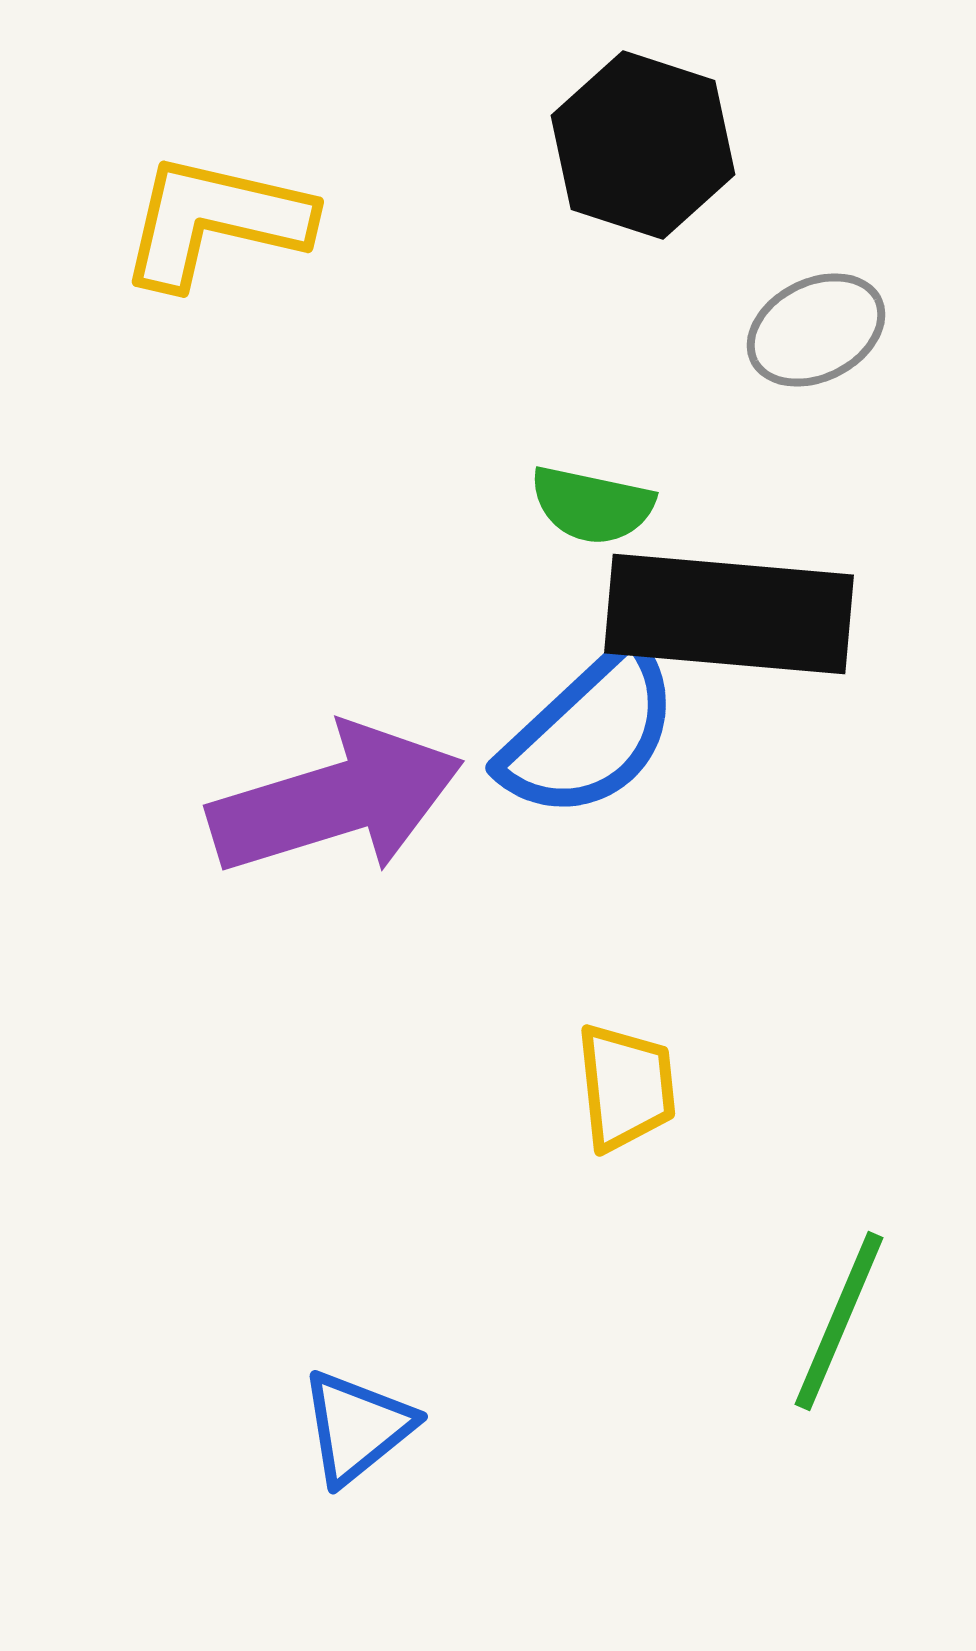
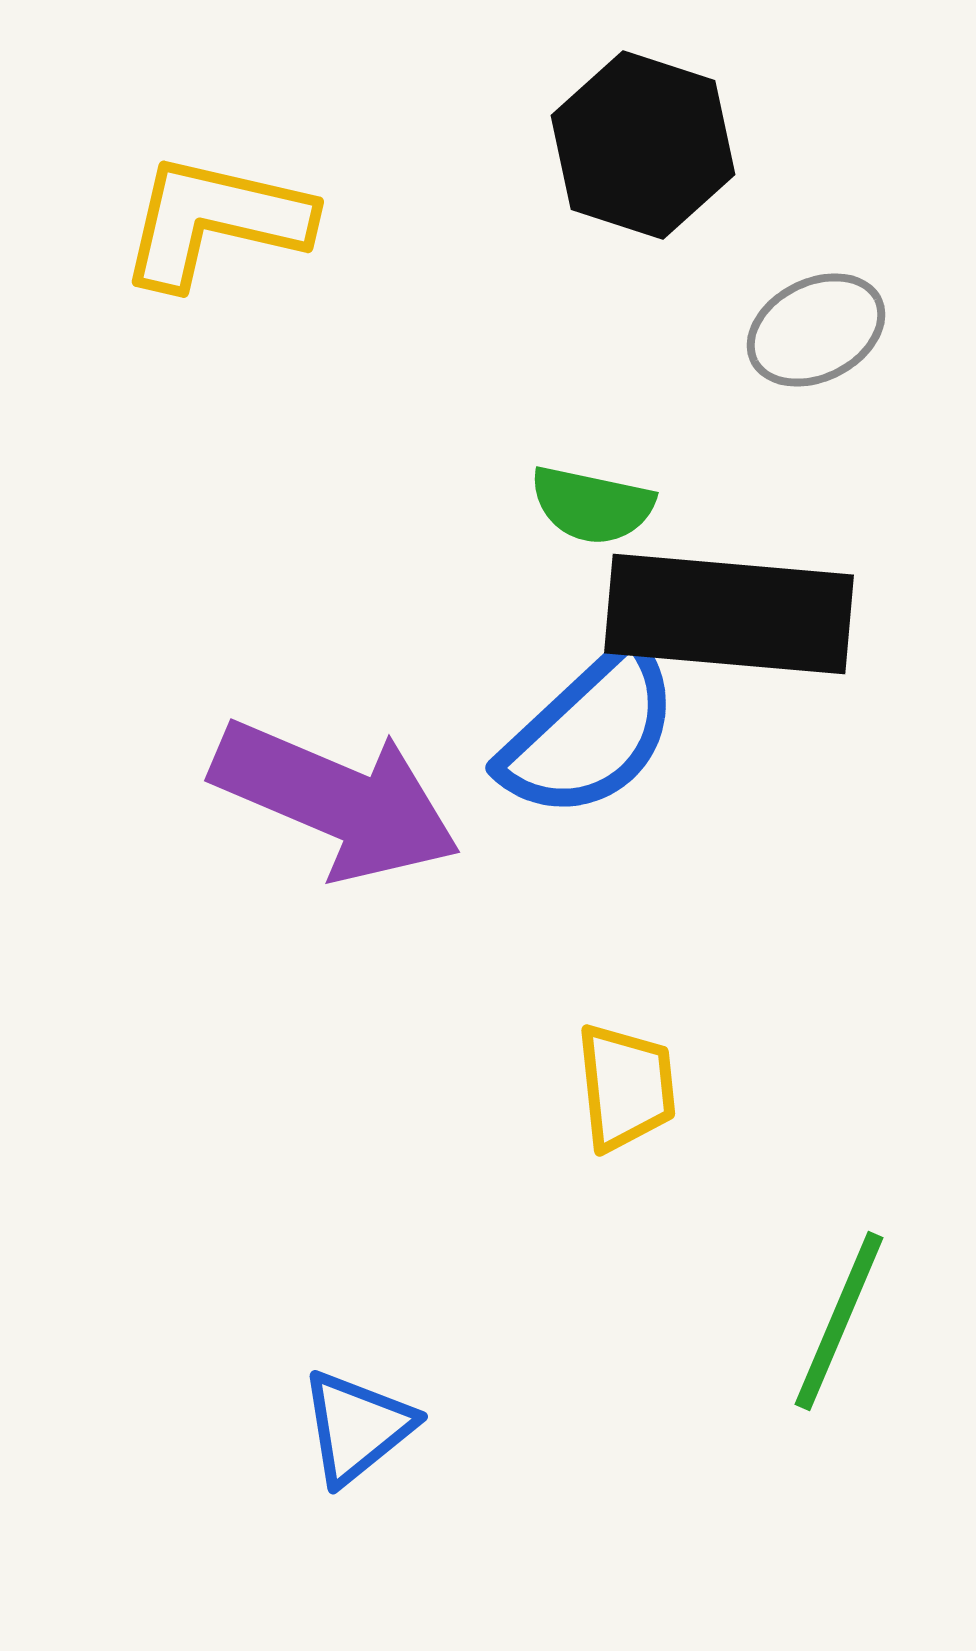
purple arrow: rotated 40 degrees clockwise
